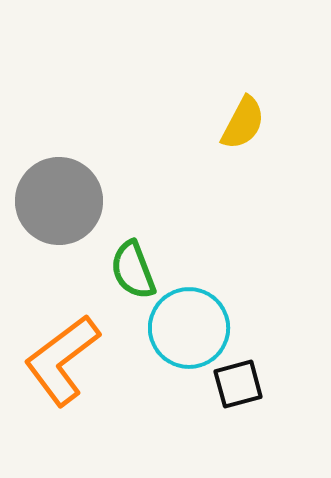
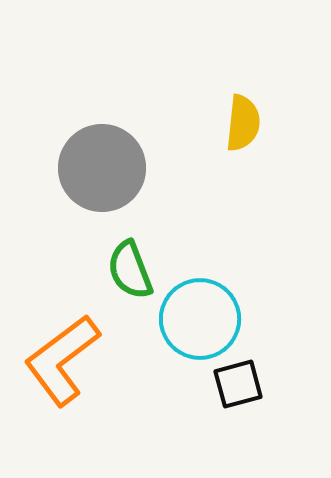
yellow semicircle: rotated 22 degrees counterclockwise
gray circle: moved 43 px right, 33 px up
green semicircle: moved 3 px left
cyan circle: moved 11 px right, 9 px up
